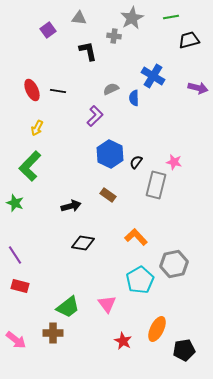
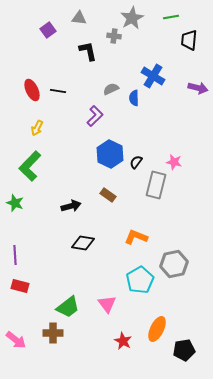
black trapezoid: rotated 70 degrees counterclockwise
orange L-shape: rotated 25 degrees counterclockwise
purple line: rotated 30 degrees clockwise
